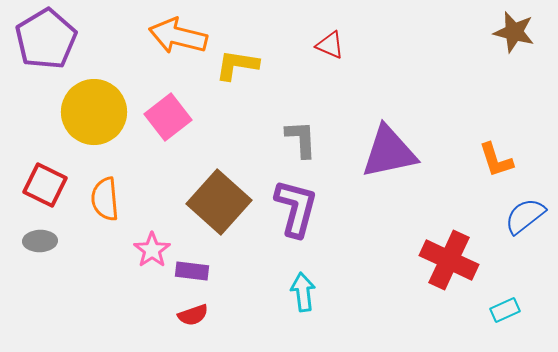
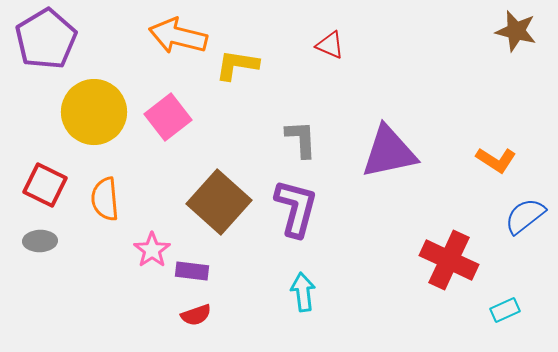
brown star: moved 2 px right, 1 px up
orange L-shape: rotated 39 degrees counterclockwise
red semicircle: moved 3 px right
